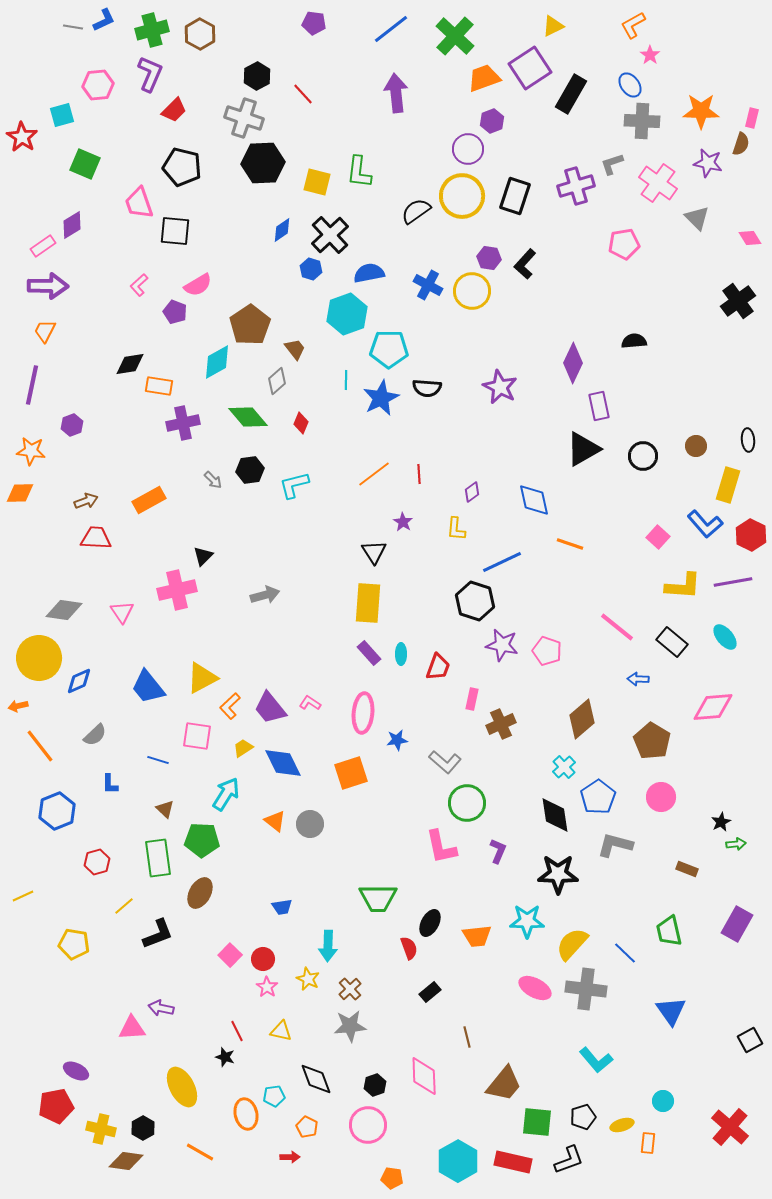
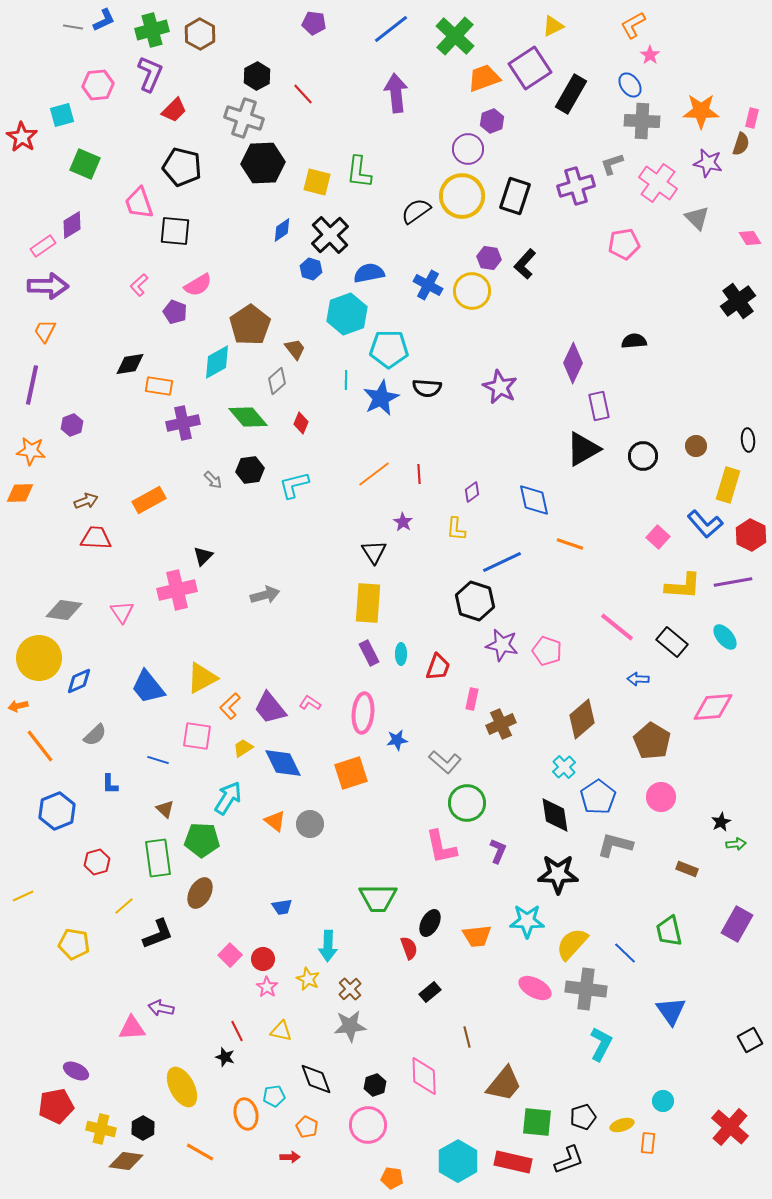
purple rectangle at (369, 653): rotated 15 degrees clockwise
cyan arrow at (226, 794): moved 2 px right, 4 px down
cyan L-shape at (596, 1060): moved 5 px right, 16 px up; rotated 112 degrees counterclockwise
